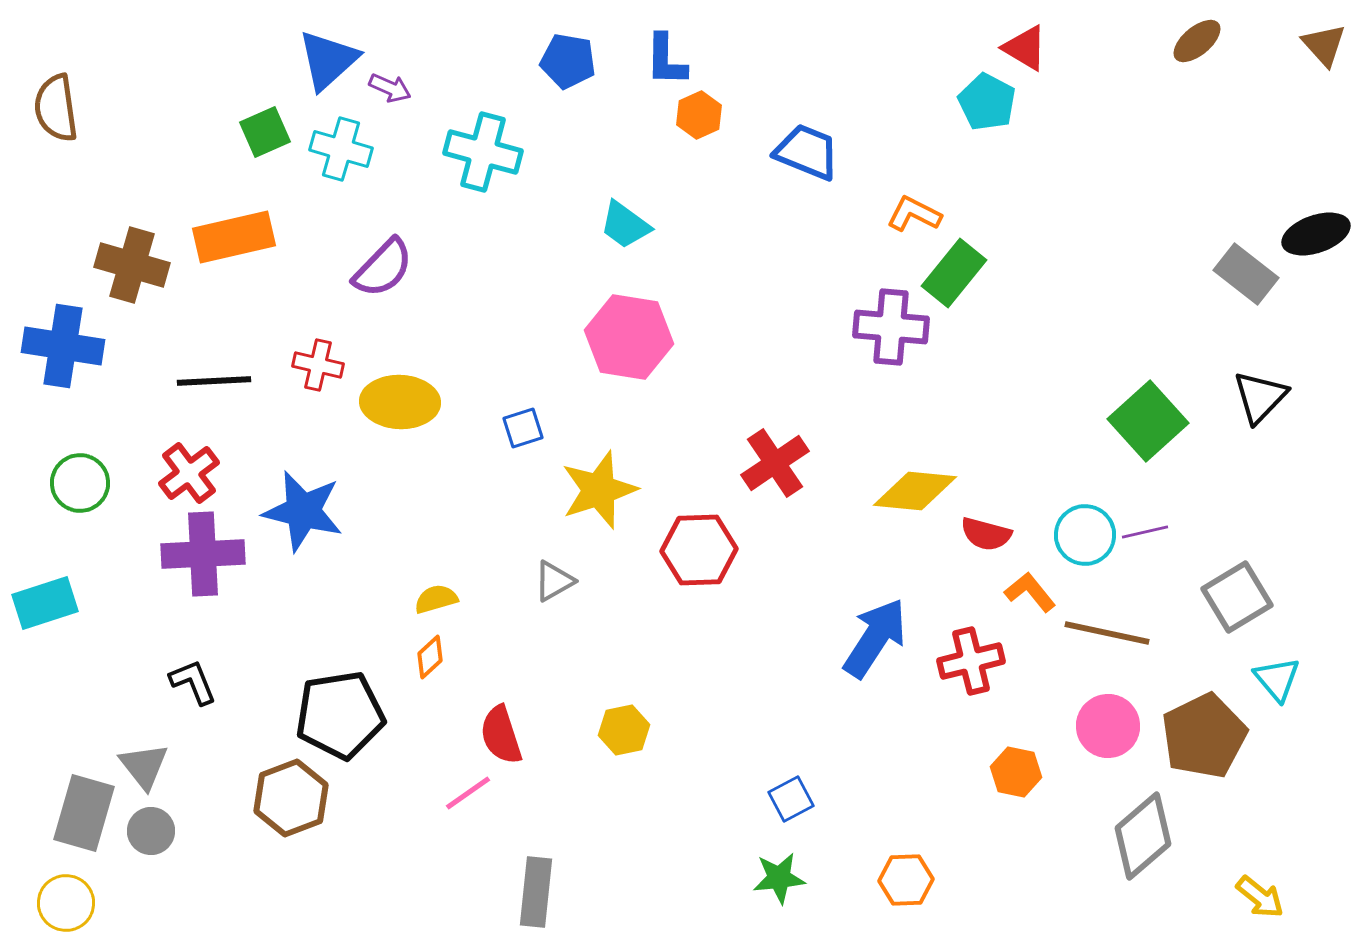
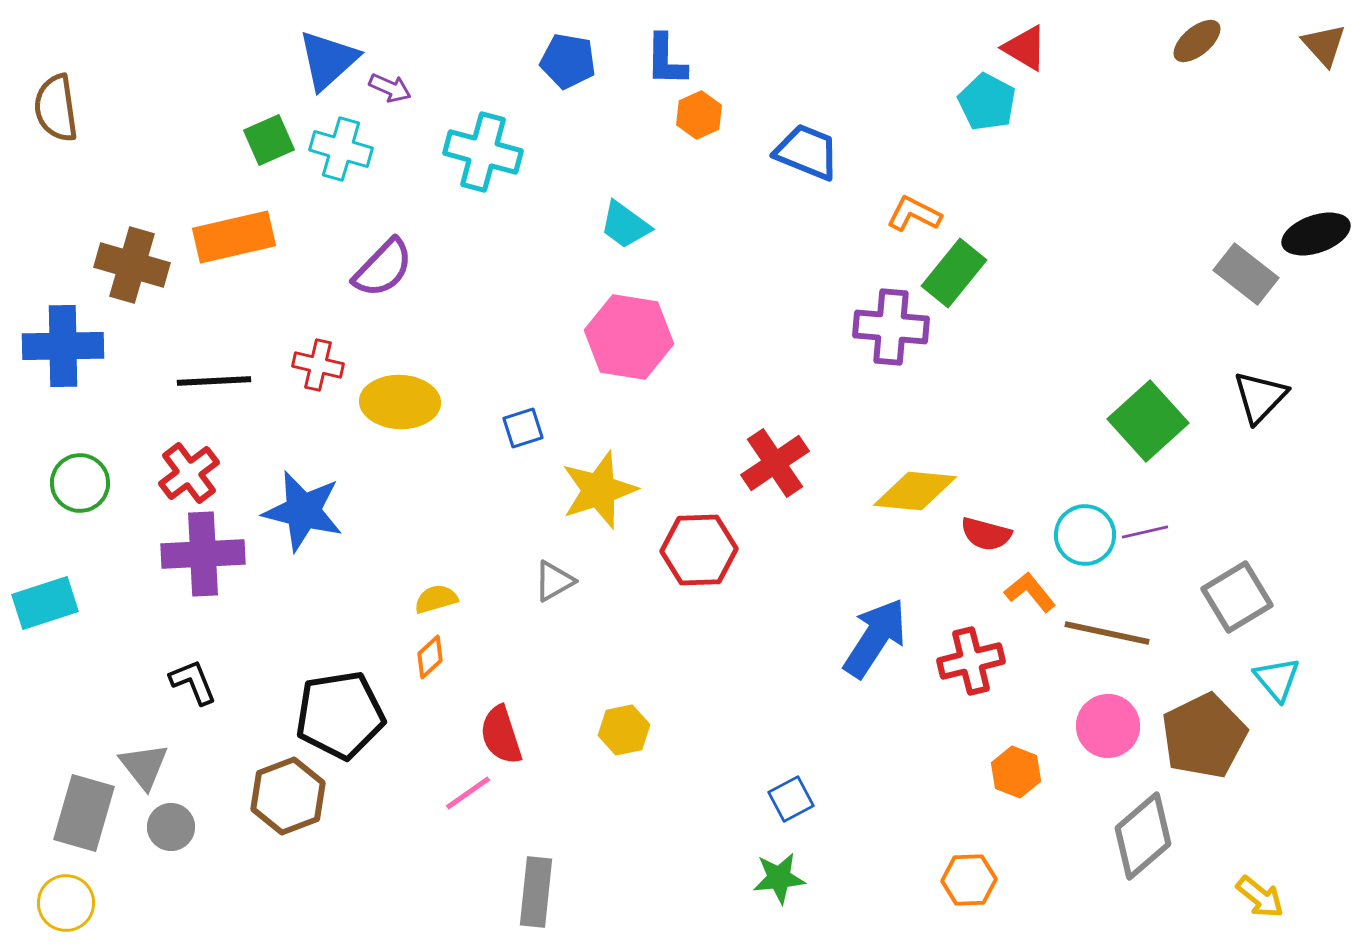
green square at (265, 132): moved 4 px right, 8 px down
blue cross at (63, 346): rotated 10 degrees counterclockwise
orange hexagon at (1016, 772): rotated 9 degrees clockwise
brown hexagon at (291, 798): moved 3 px left, 2 px up
gray circle at (151, 831): moved 20 px right, 4 px up
orange hexagon at (906, 880): moved 63 px right
